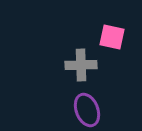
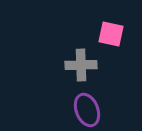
pink square: moved 1 px left, 3 px up
